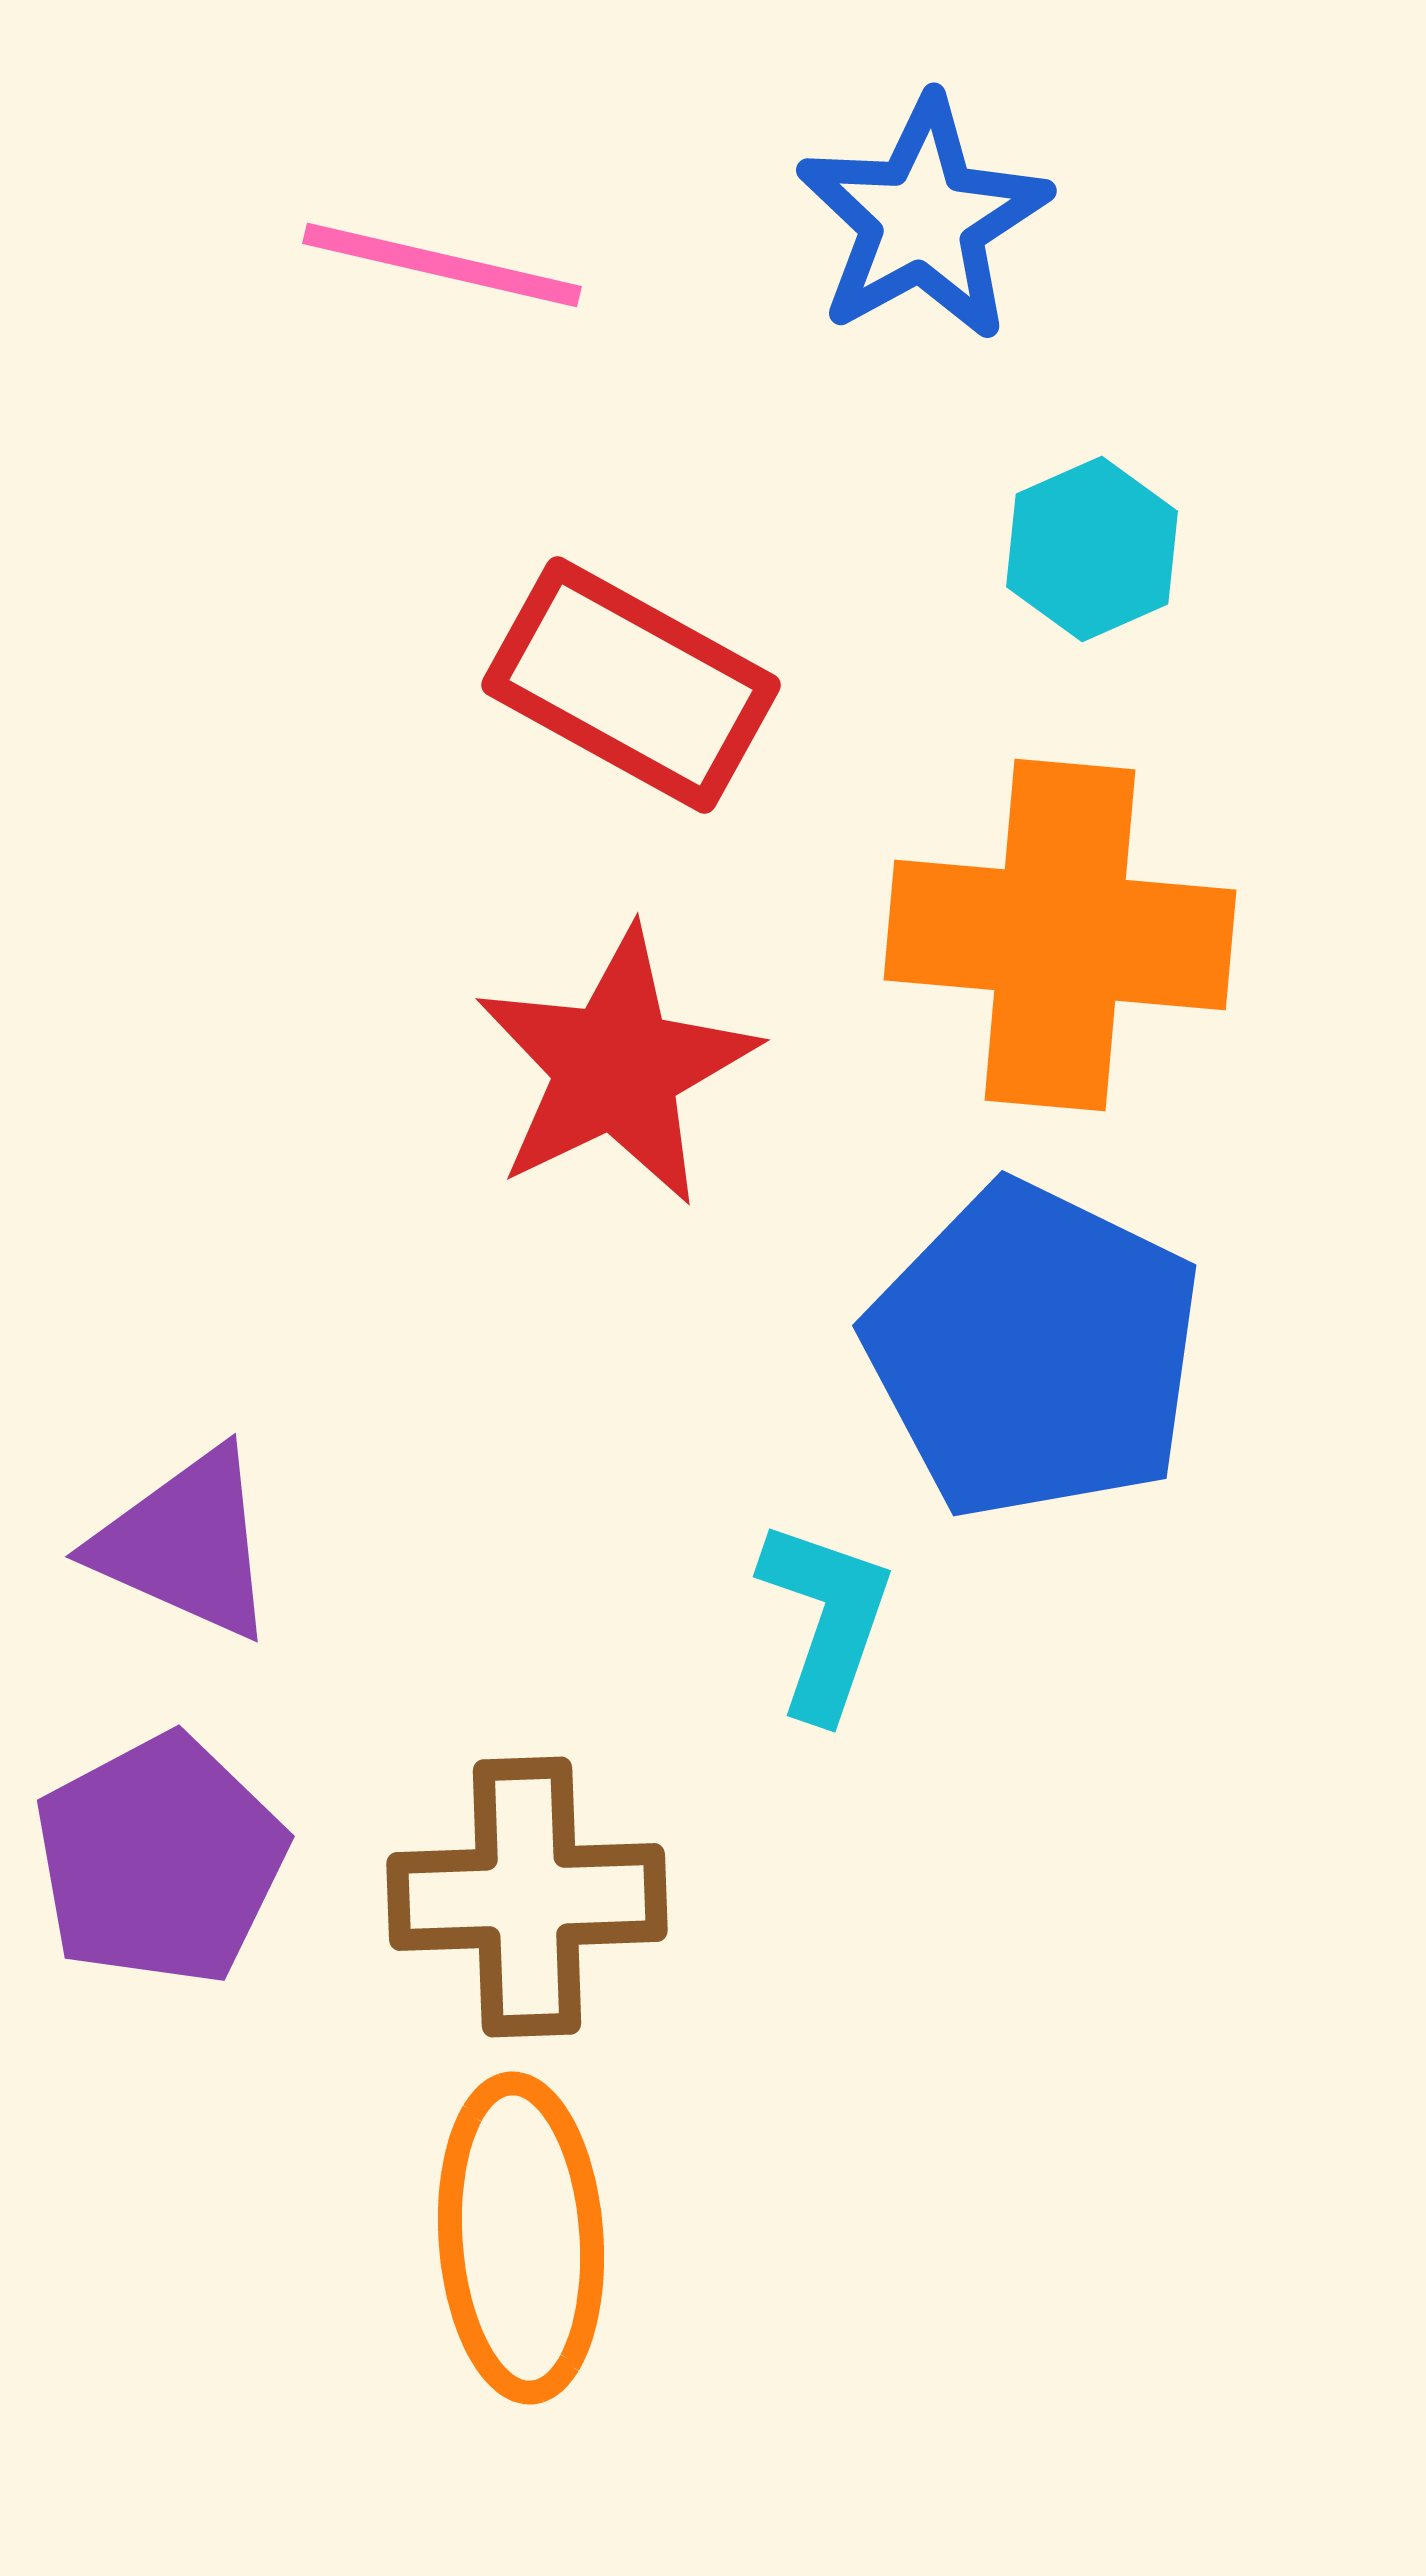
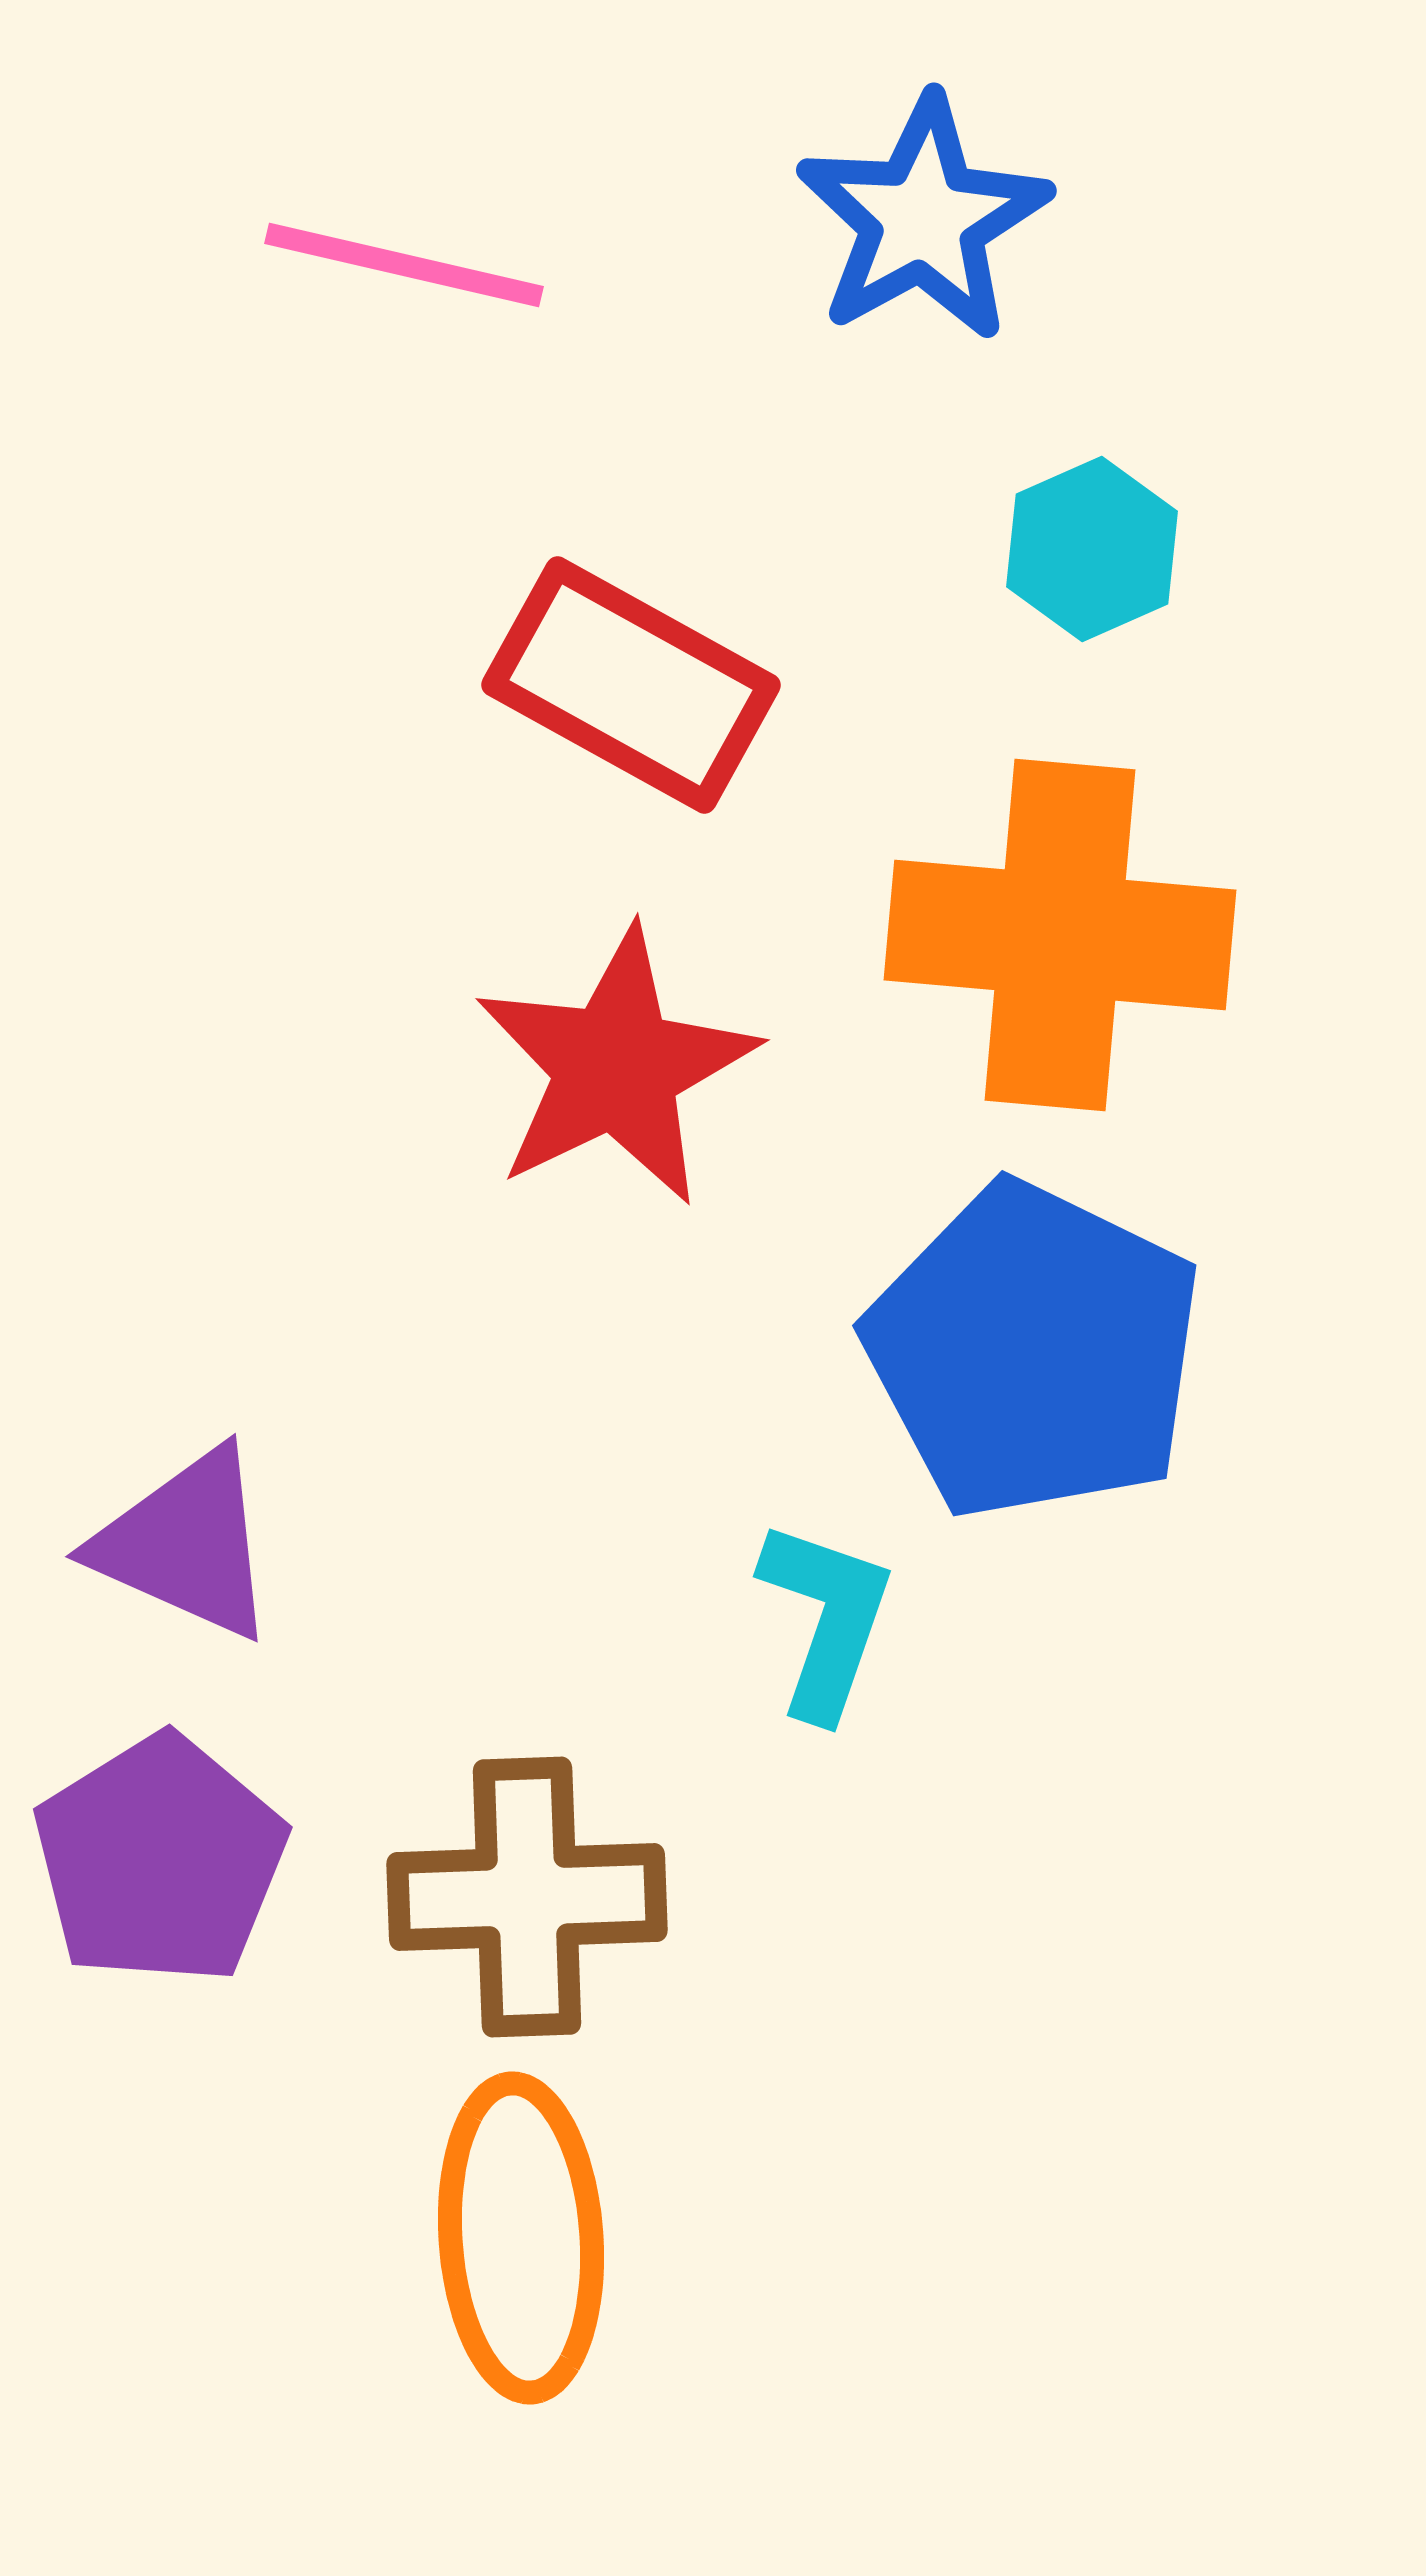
pink line: moved 38 px left
purple pentagon: rotated 4 degrees counterclockwise
